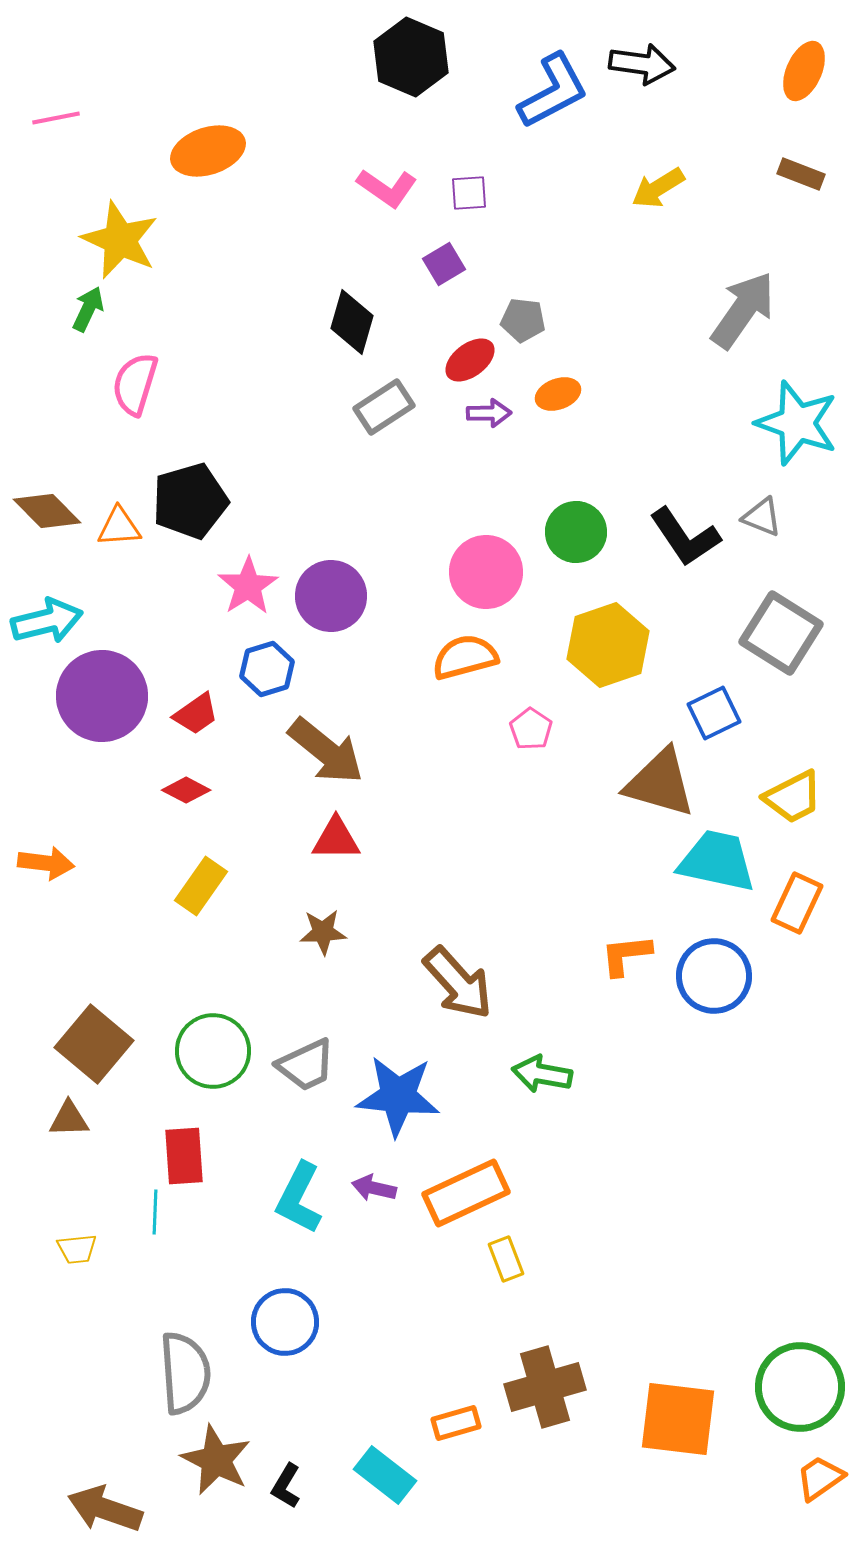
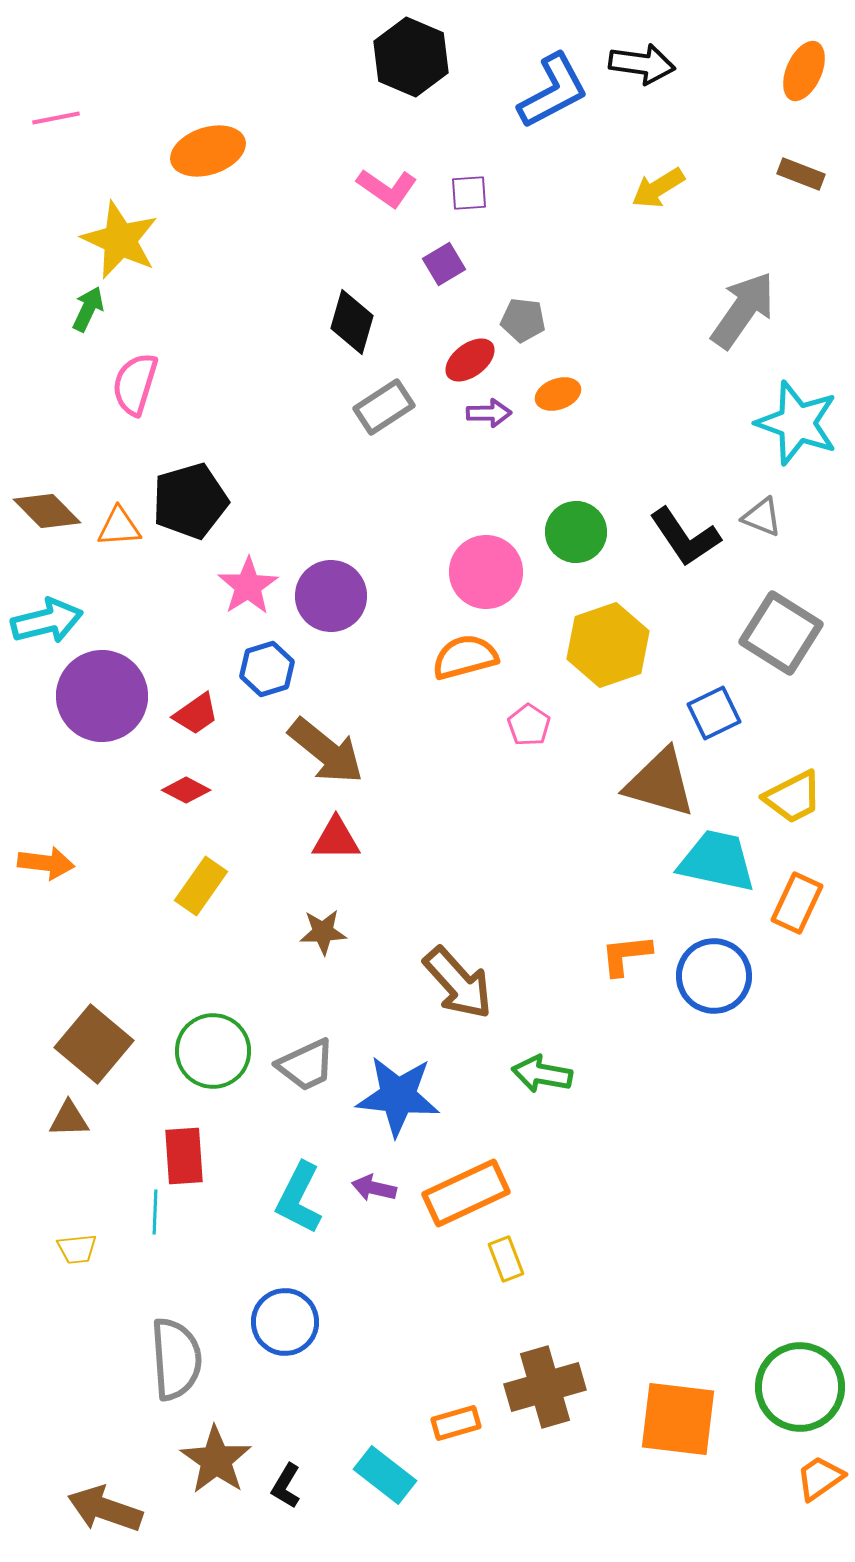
pink pentagon at (531, 729): moved 2 px left, 4 px up
gray semicircle at (185, 1373): moved 9 px left, 14 px up
brown star at (216, 1460): rotated 8 degrees clockwise
